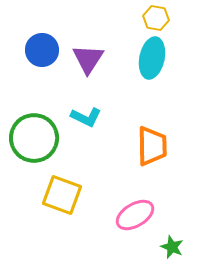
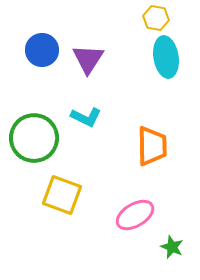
cyan ellipse: moved 14 px right, 1 px up; rotated 21 degrees counterclockwise
